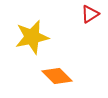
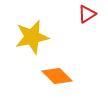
red triangle: moved 3 px left
